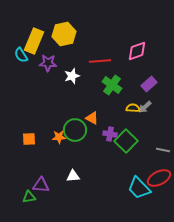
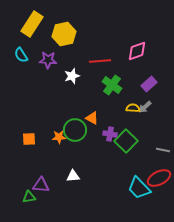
yellow rectangle: moved 2 px left, 17 px up; rotated 10 degrees clockwise
purple star: moved 3 px up
